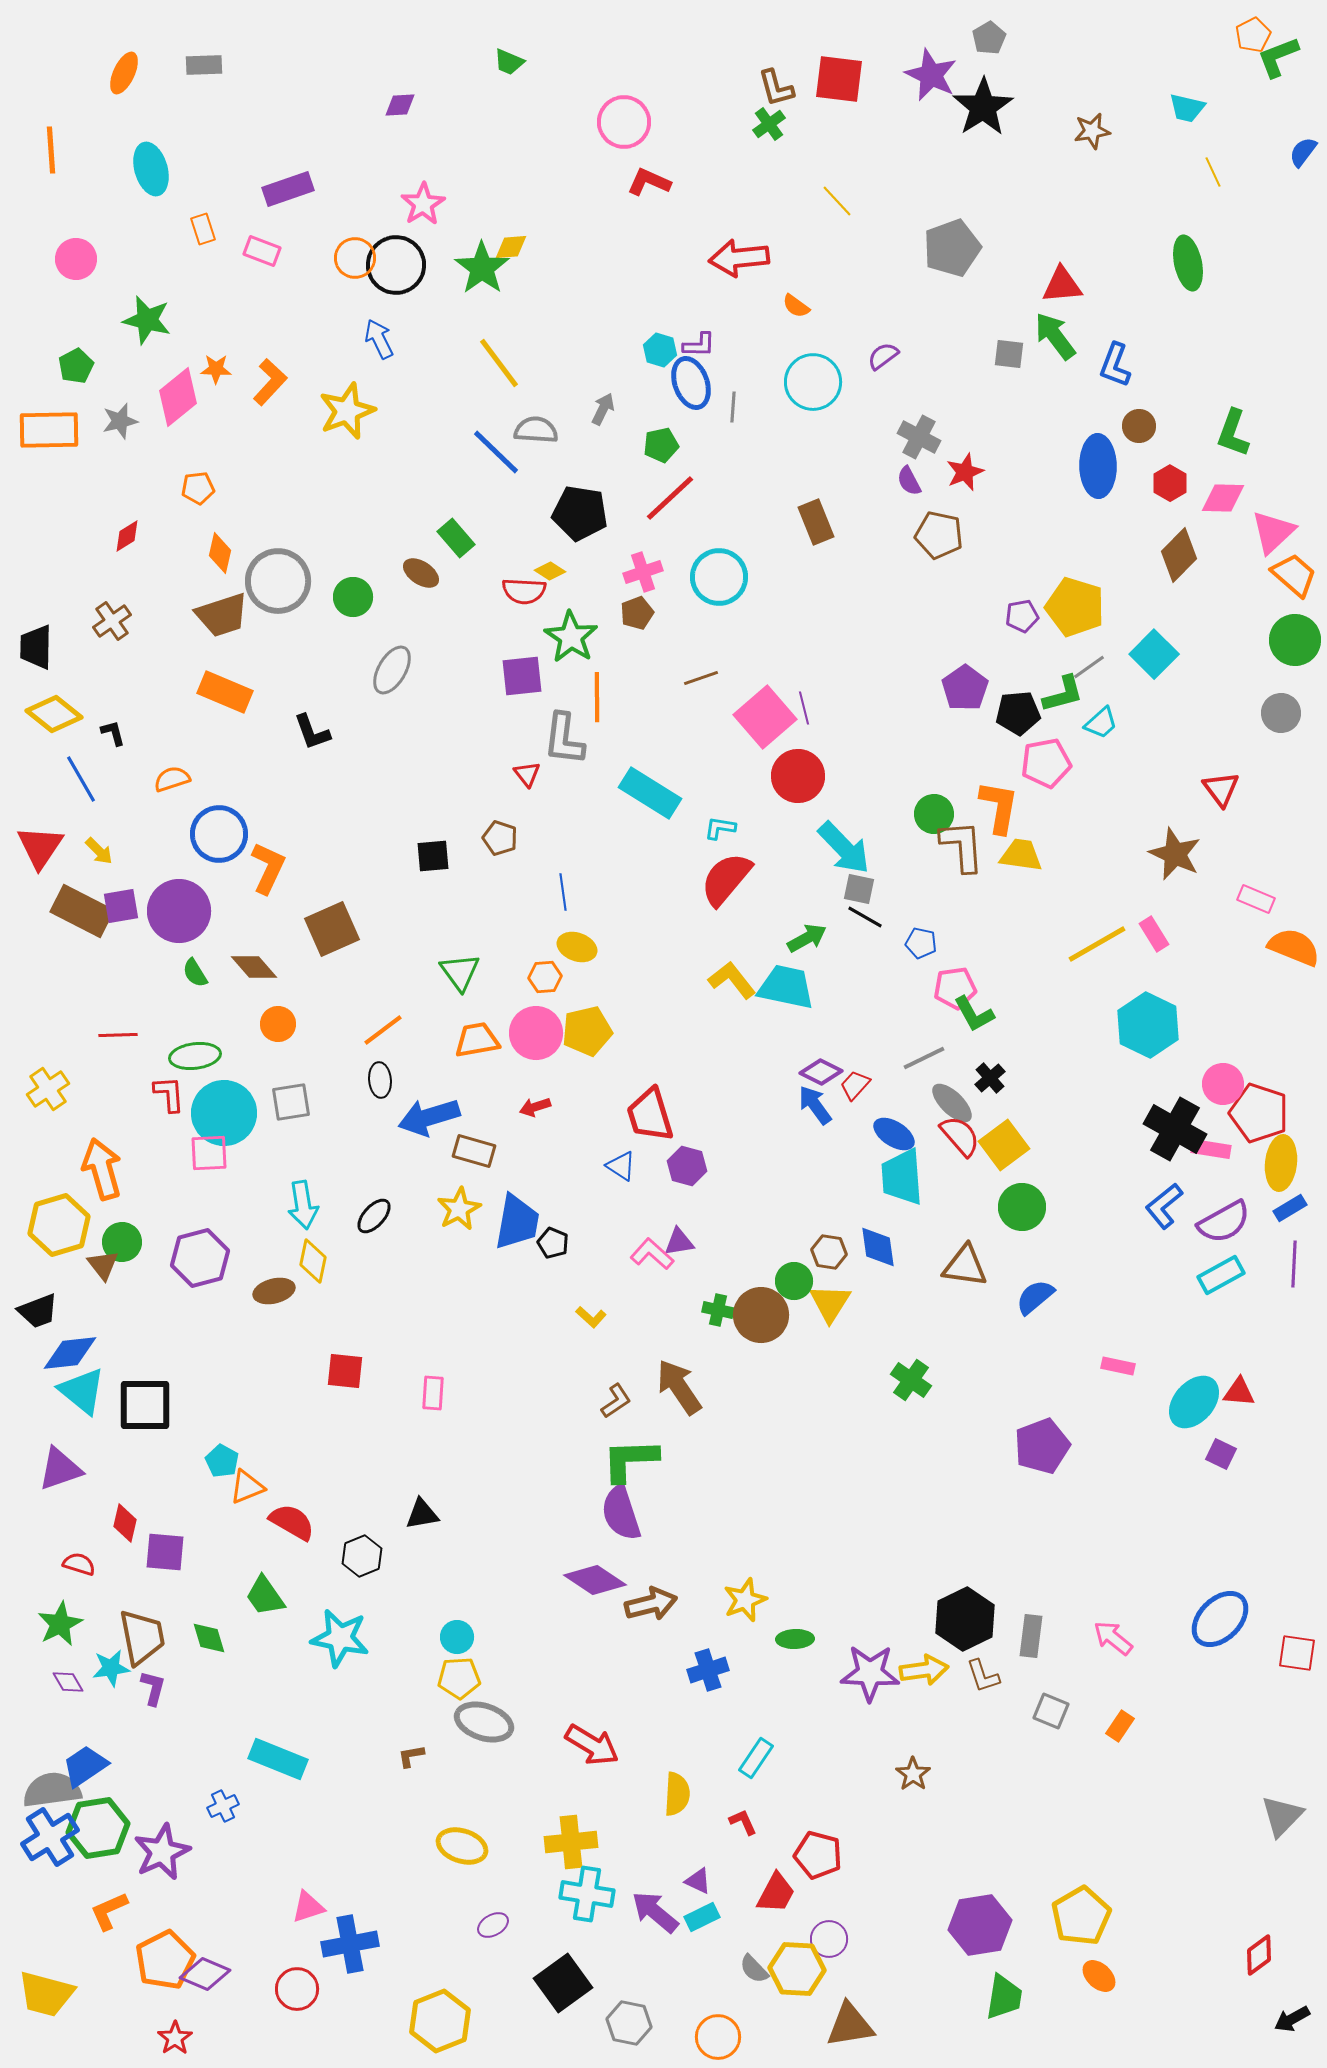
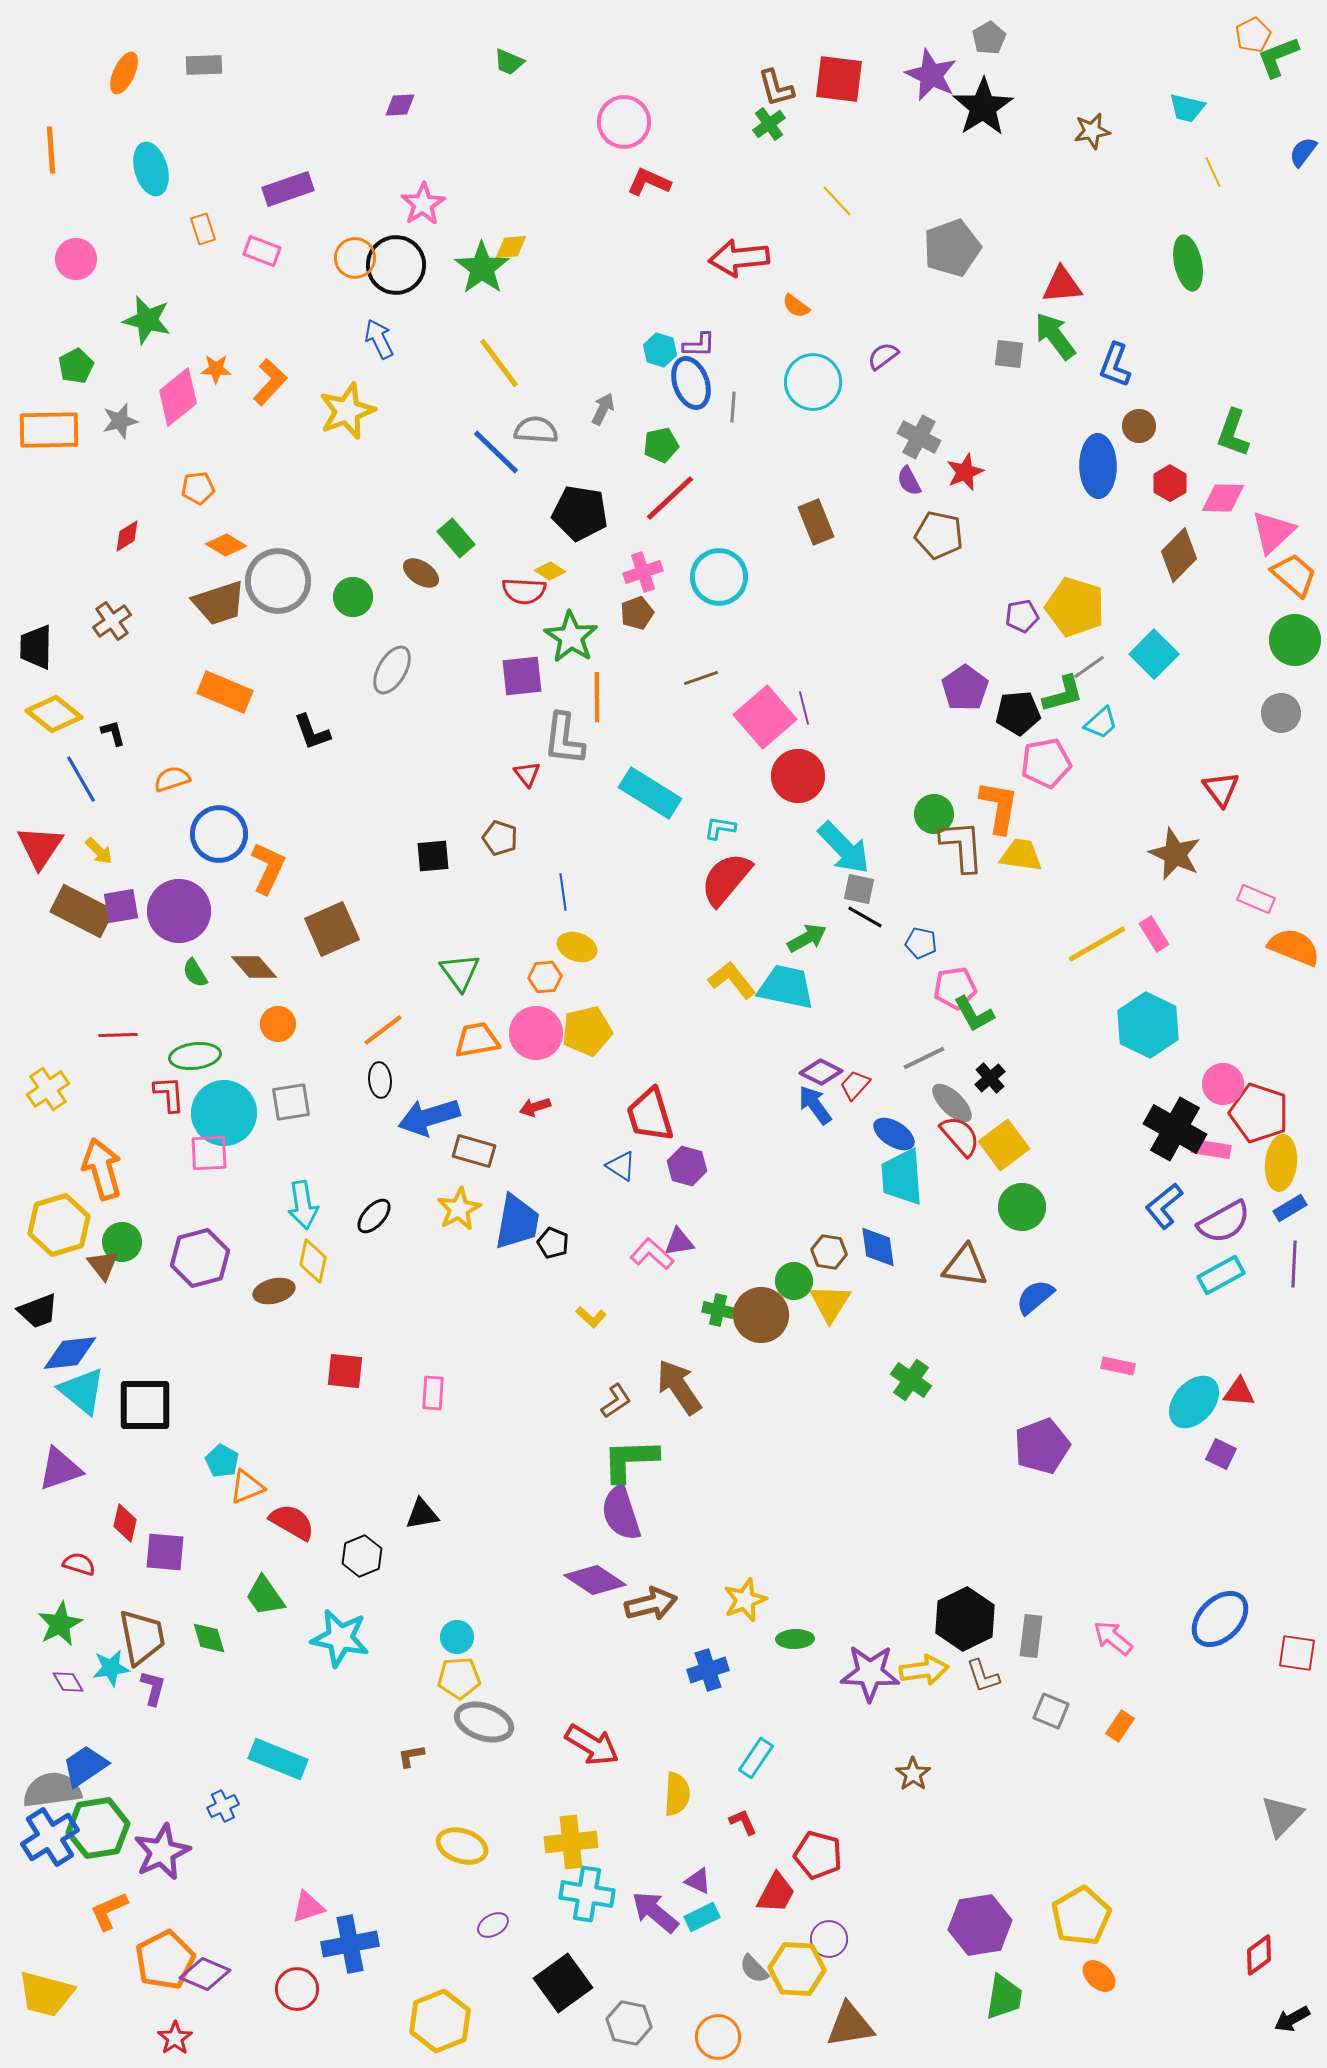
orange diamond at (220, 553): moved 6 px right, 8 px up; rotated 72 degrees counterclockwise
brown trapezoid at (222, 615): moved 3 px left, 12 px up
